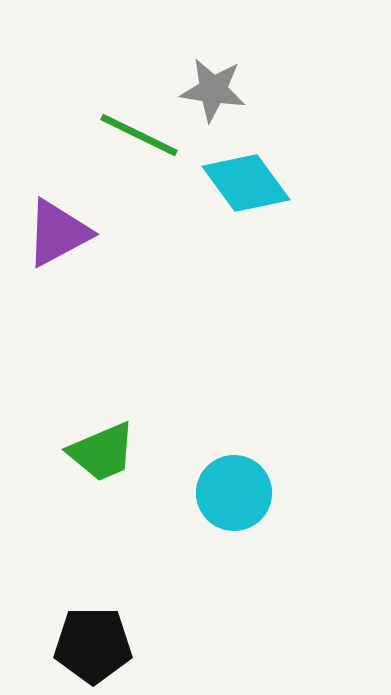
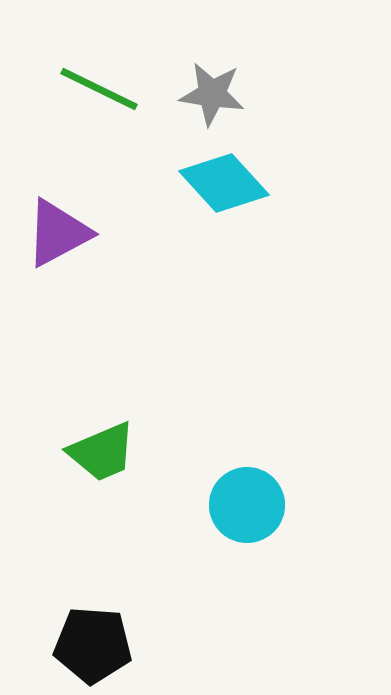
gray star: moved 1 px left, 4 px down
green line: moved 40 px left, 46 px up
cyan diamond: moved 22 px left; rotated 6 degrees counterclockwise
cyan circle: moved 13 px right, 12 px down
black pentagon: rotated 4 degrees clockwise
